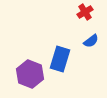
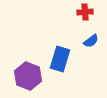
red cross: rotated 28 degrees clockwise
purple hexagon: moved 2 px left, 2 px down
